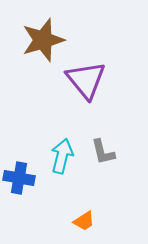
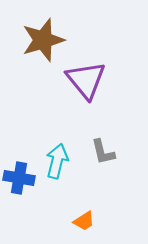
cyan arrow: moved 5 px left, 5 px down
